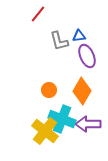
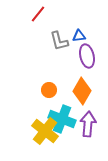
purple ellipse: rotated 10 degrees clockwise
purple arrow: rotated 95 degrees clockwise
